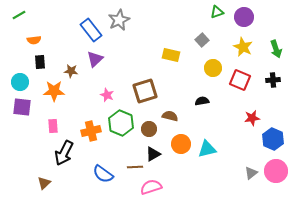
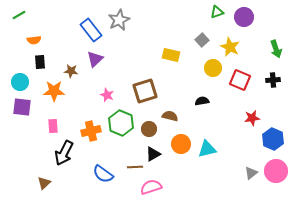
yellow star: moved 13 px left
